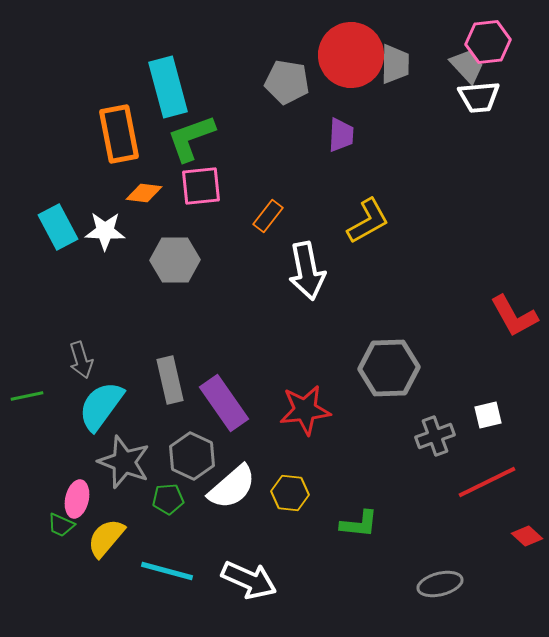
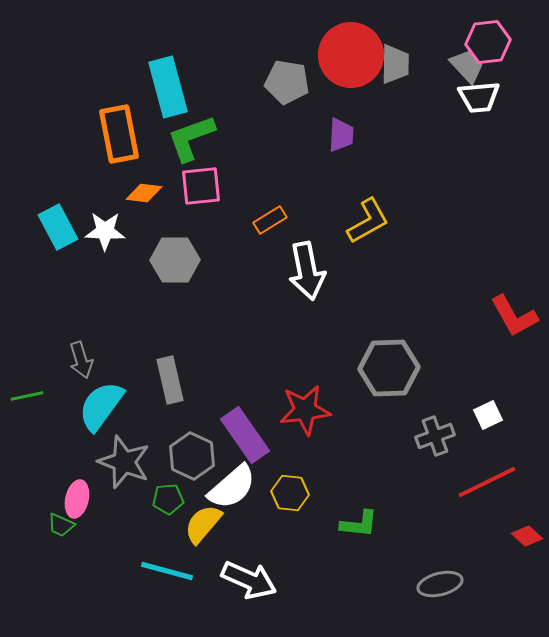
orange rectangle at (268, 216): moved 2 px right, 4 px down; rotated 20 degrees clockwise
purple rectangle at (224, 403): moved 21 px right, 32 px down
white square at (488, 415): rotated 12 degrees counterclockwise
yellow semicircle at (106, 538): moved 97 px right, 14 px up
